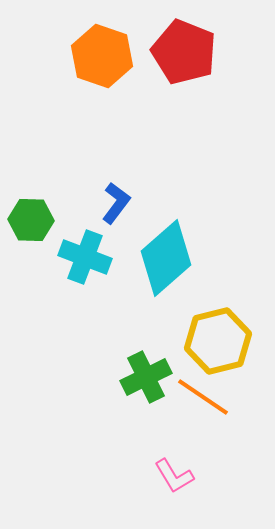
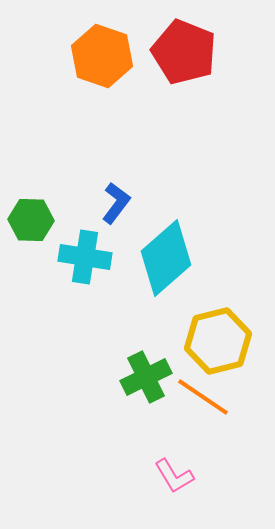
cyan cross: rotated 12 degrees counterclockwise
